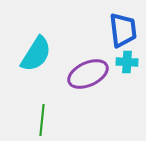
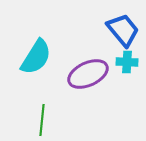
blue trapezoid: rotated 33 degrees counterclockwise
cyan semicircle: moved 3 px down
